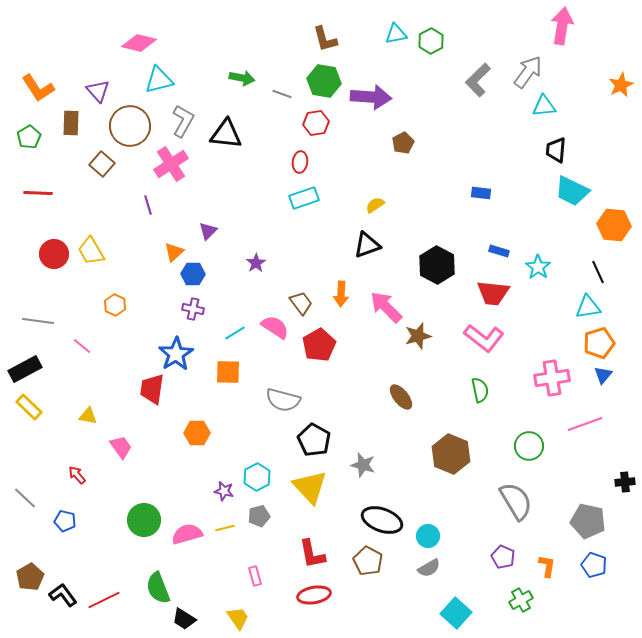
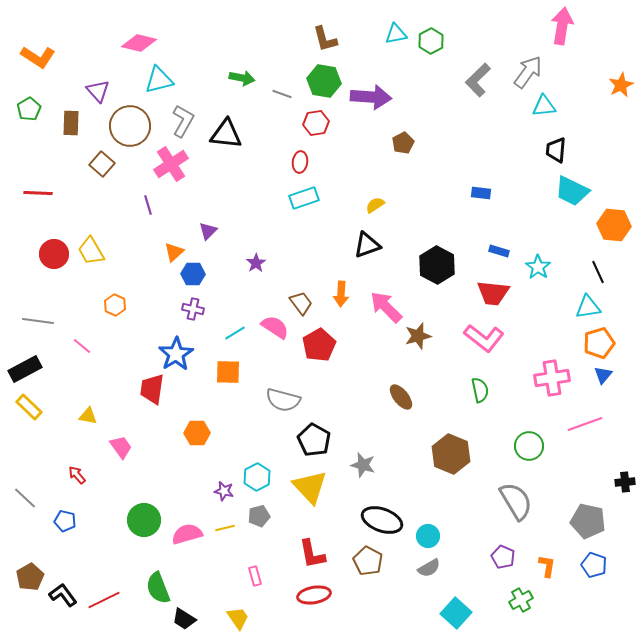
orange L-shape at (38, 88): moved 31 px up; rotated 24 degrees counterclockwise
green pentagon at (29, 137): moved 28 px up
